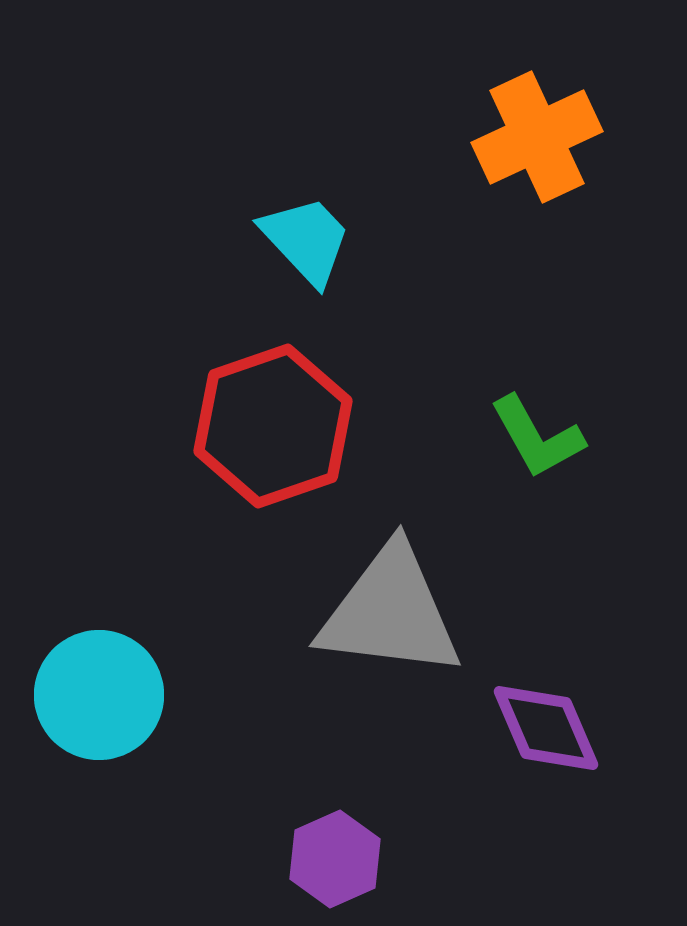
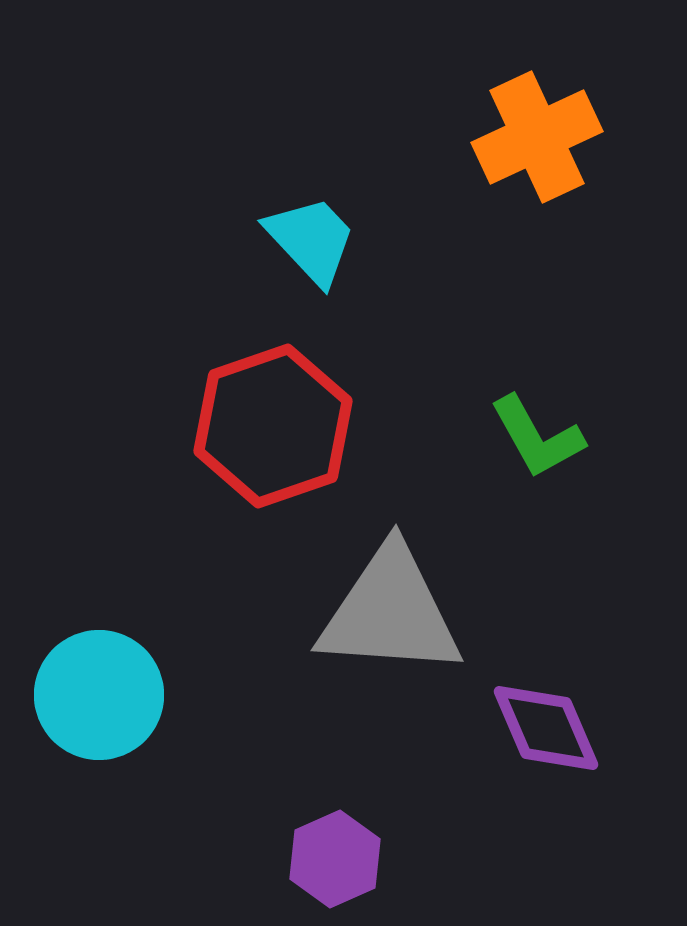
cyan trapezoid: moved 5 px right
gray triangle: rotated 3 degrees counterclockwise
